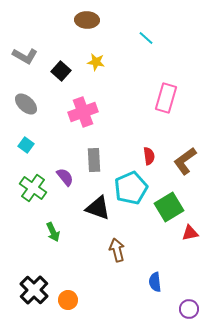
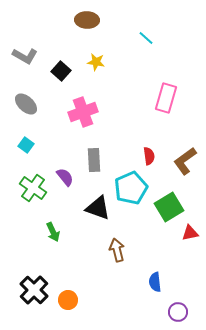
purple circle: moved 11 px left, 3 px down
